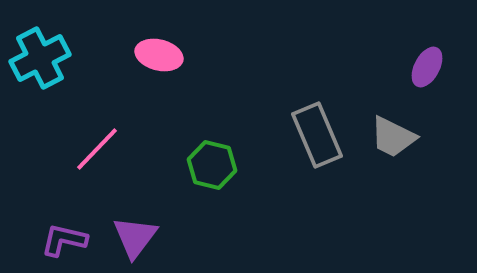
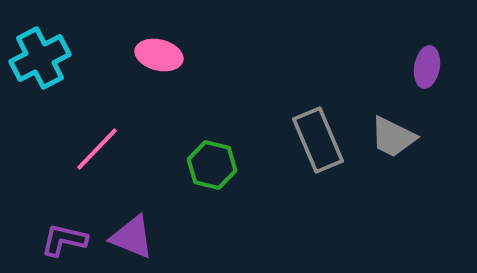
purple ellipse: rotated 18 degrees counterclockwise
gray rectangle: moved 1 px right, 5 px down
purple triangle: moved 3 px left; rotated 45 degrees counterclockwise
